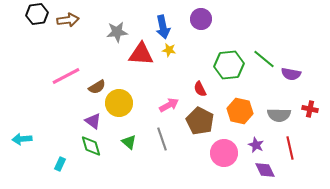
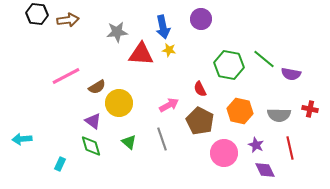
black hexagon: rotated 15 degrees clockwise
green hexagon: rotated 16 degrees clockwise
